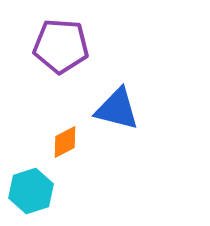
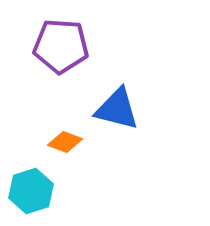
orange diamond: rotated 48 degrees clockwise
